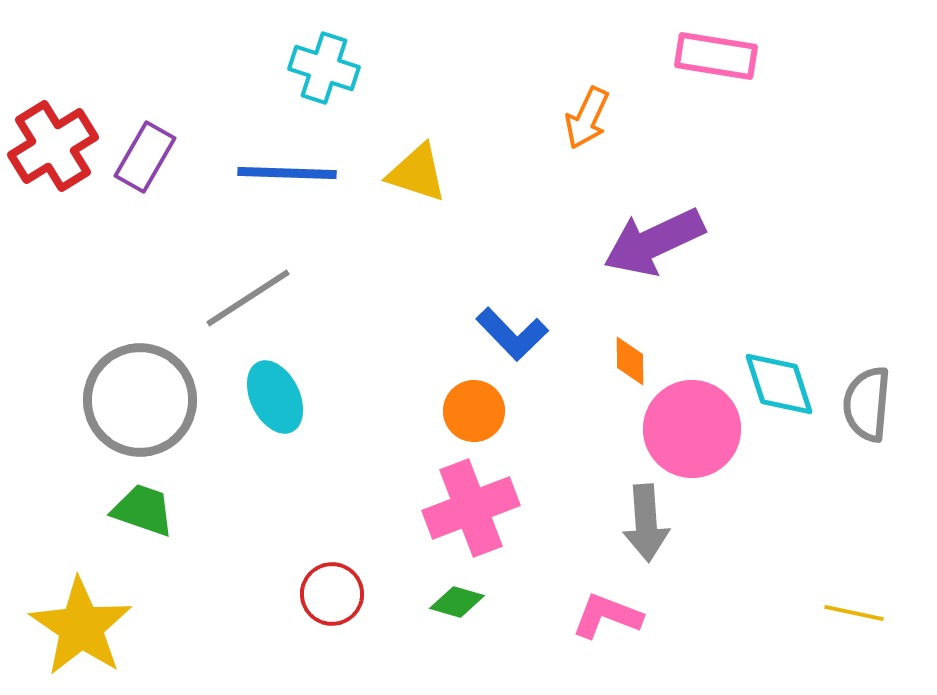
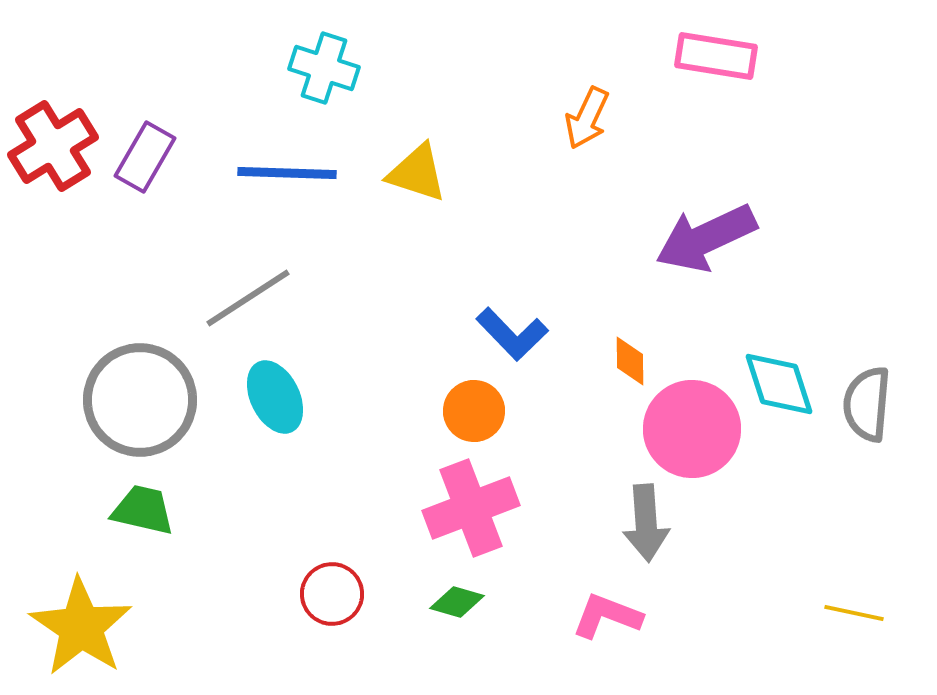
purple arrow: moved 52 px right, 4 px up
green trapezoid: rotated 6 degrees counterclockwise
